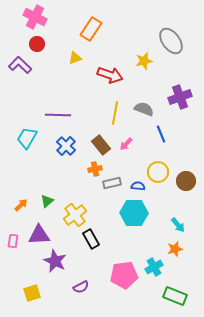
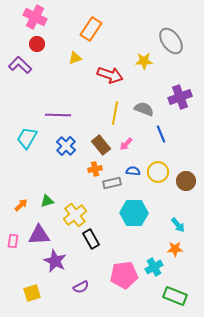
yellow star: rotated 12 degrees clockwise
blue semicircle: moved 5 px left, 15 px up
green triangle: rotated 24 degrees clockwise
orange star: rotated 14 degrees clockwise
